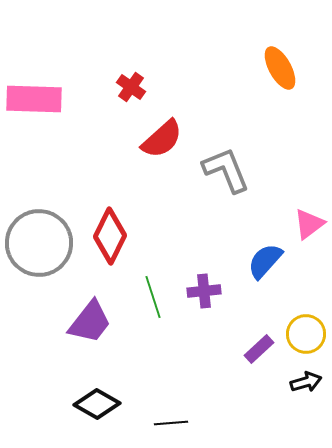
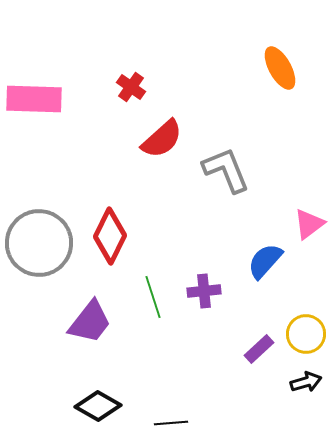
black diamond: moved 1 px right, 2 px down
